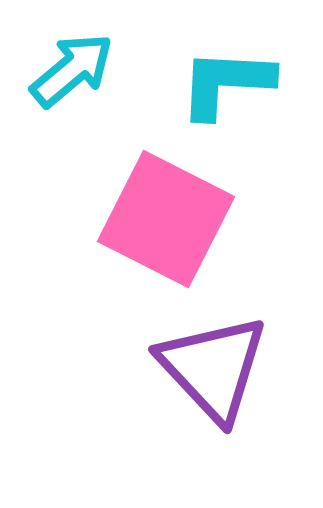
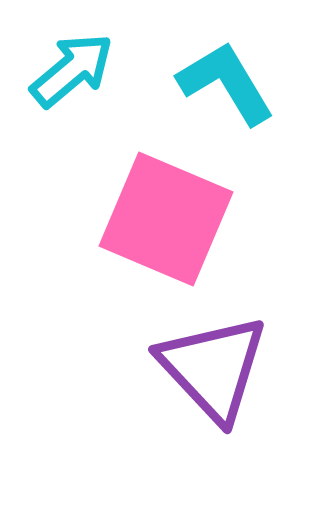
cyan L-shape: rotated 56 degrees clockwise
pink square: rotated 4 degrees counterclockwise
